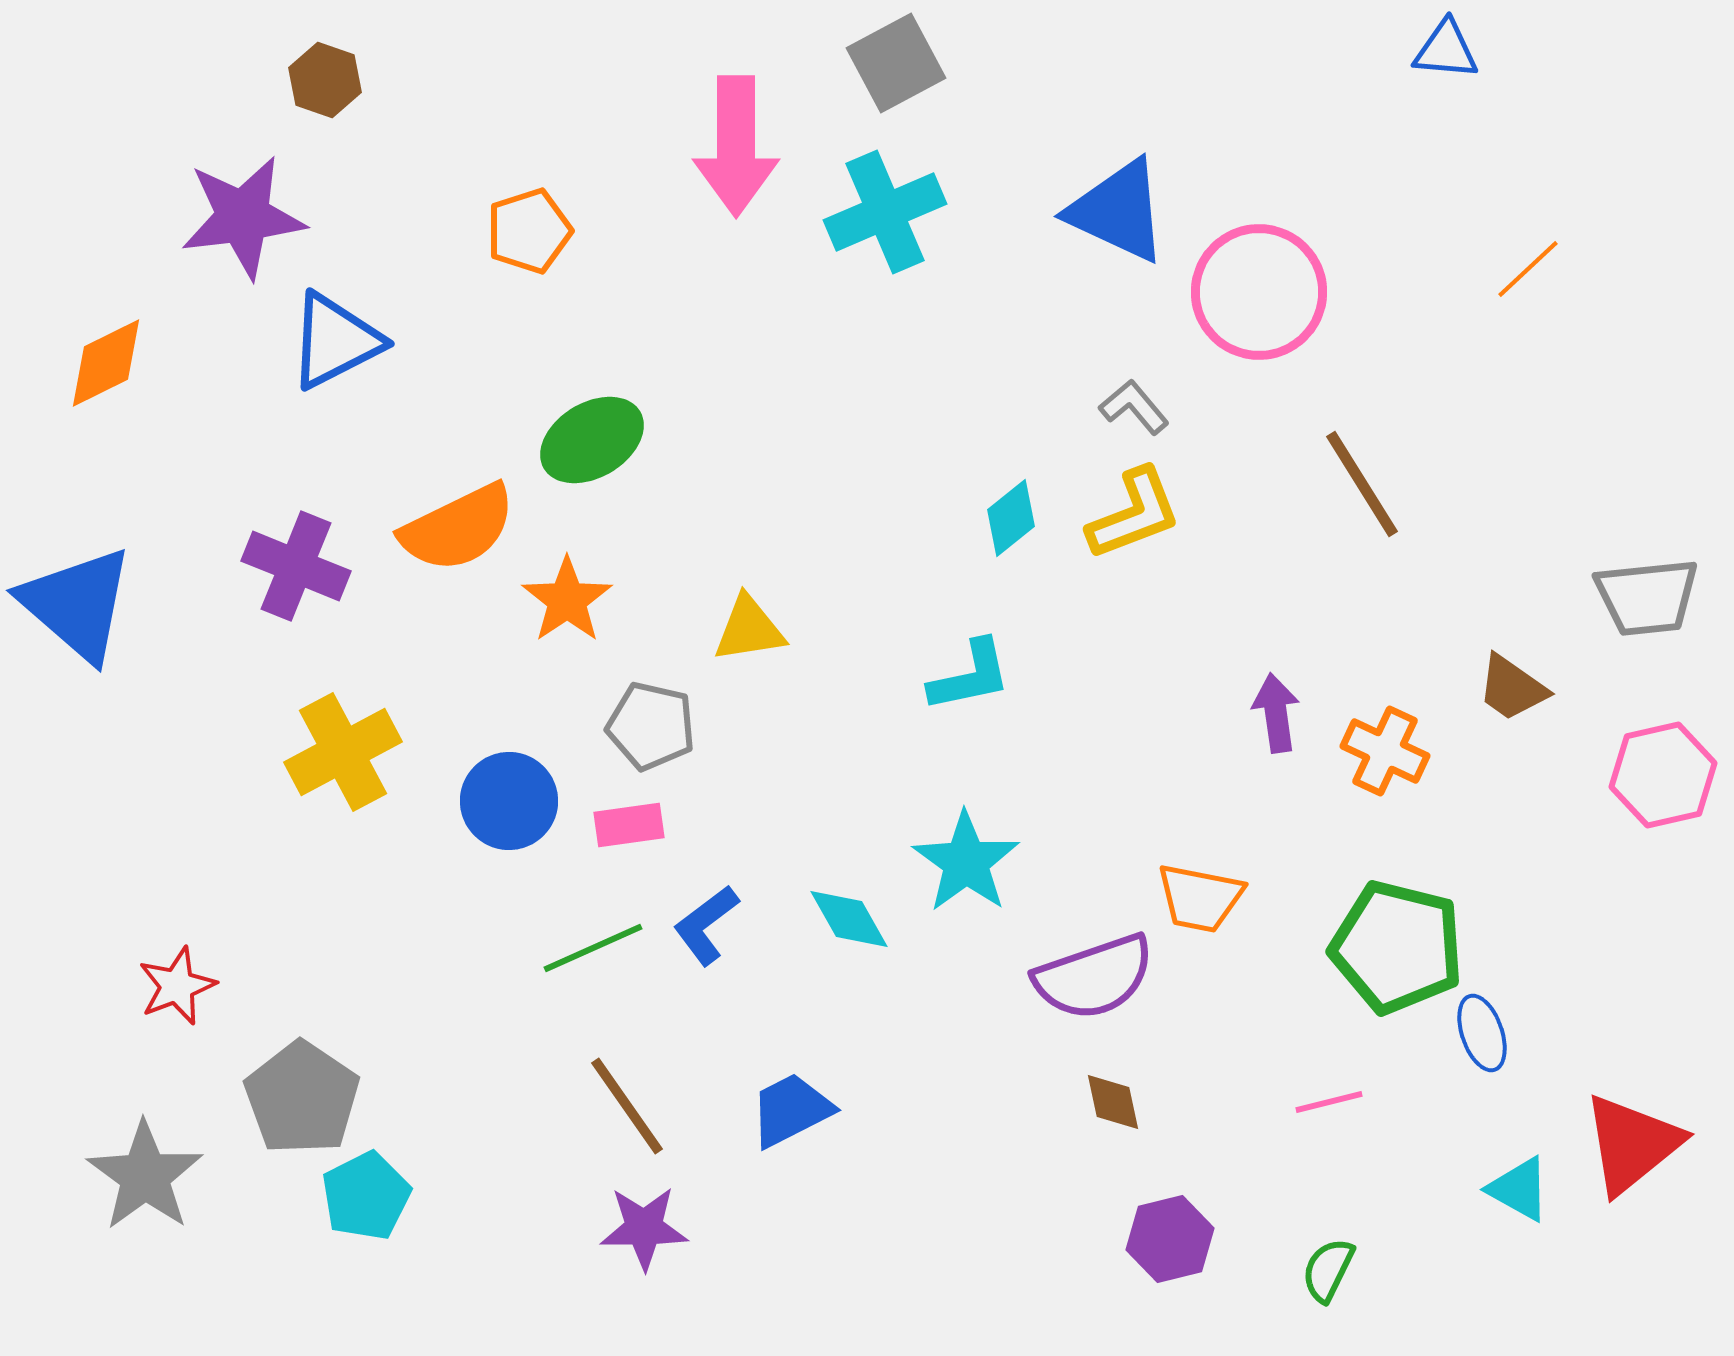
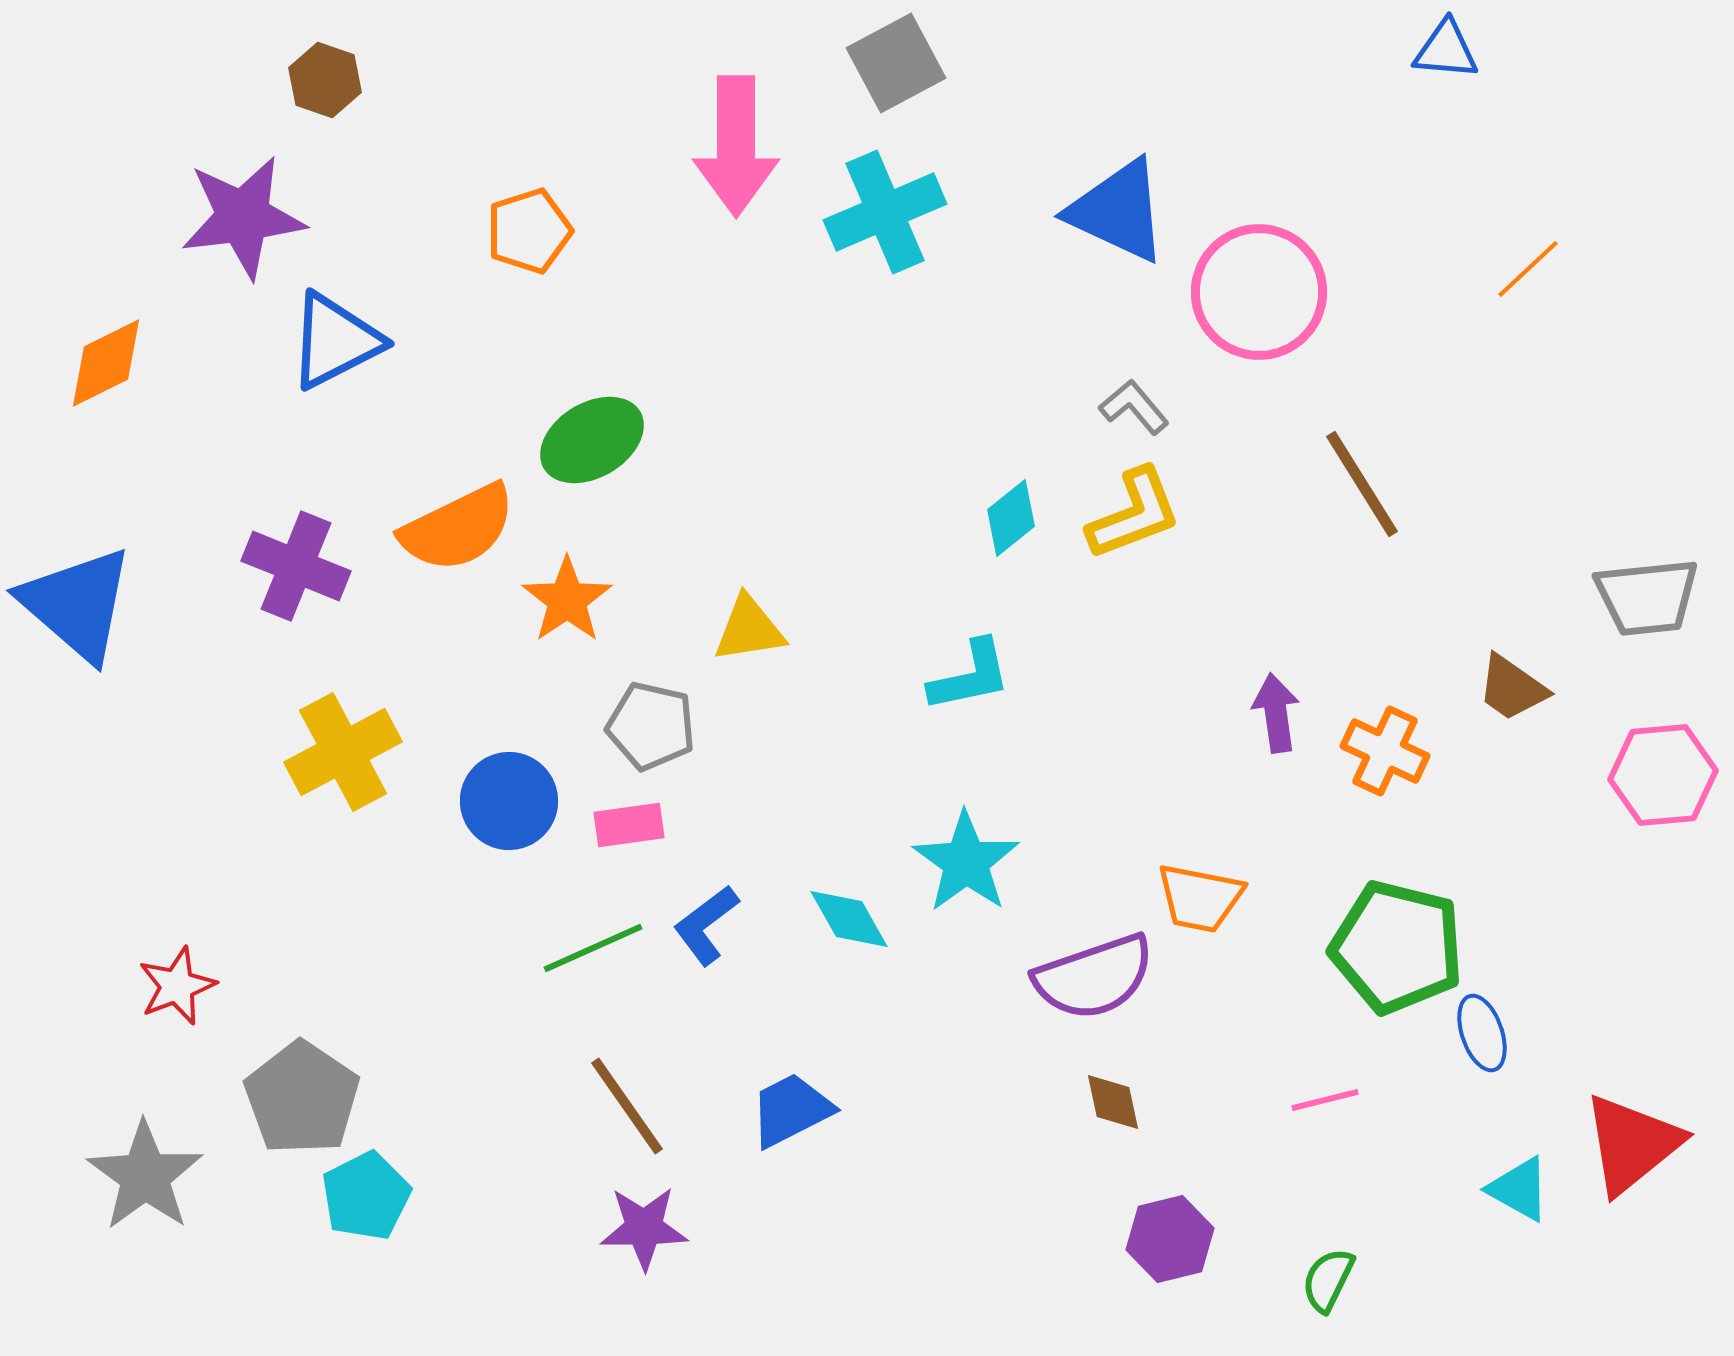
pink hexagon at (1663, 775): rotated 8 degrees clockwise
pink line at (1329, 1102): moved 4 px left, 2 px up
green semicircle at (1328, 1270): moved 10 px down
